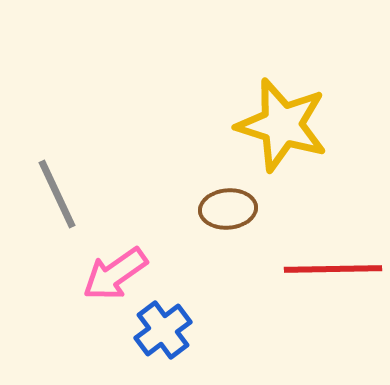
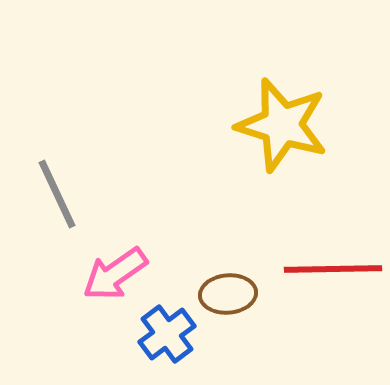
brown ellipse: moved 85 px down
blue cross: moved 4 px right, 4 px down
